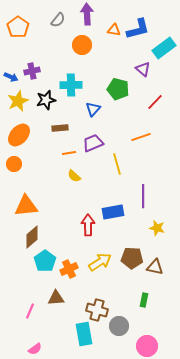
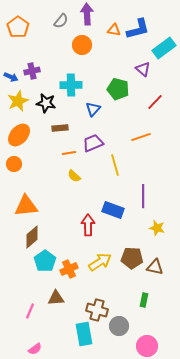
gray semicircle at (58, 20): moved 3 px right, 1 px down
black star at (46, 100): moved 3 px down; rotated 24 degrees clockwise
yellow line at (117, 164): moved 2 px left, 1 px down
blue rectangle at (113, 212): moved 2 px up; rotated 30 degrees clockwise
